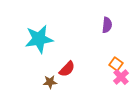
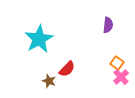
purple semicircle: moved 1 px right
cyan star: rotated 20 degrees counterclockwise
orange square: moved 1 px right, 1 px up
brown star: moved 1 px left, 1 px up; rotated 24 degrees clockwise
